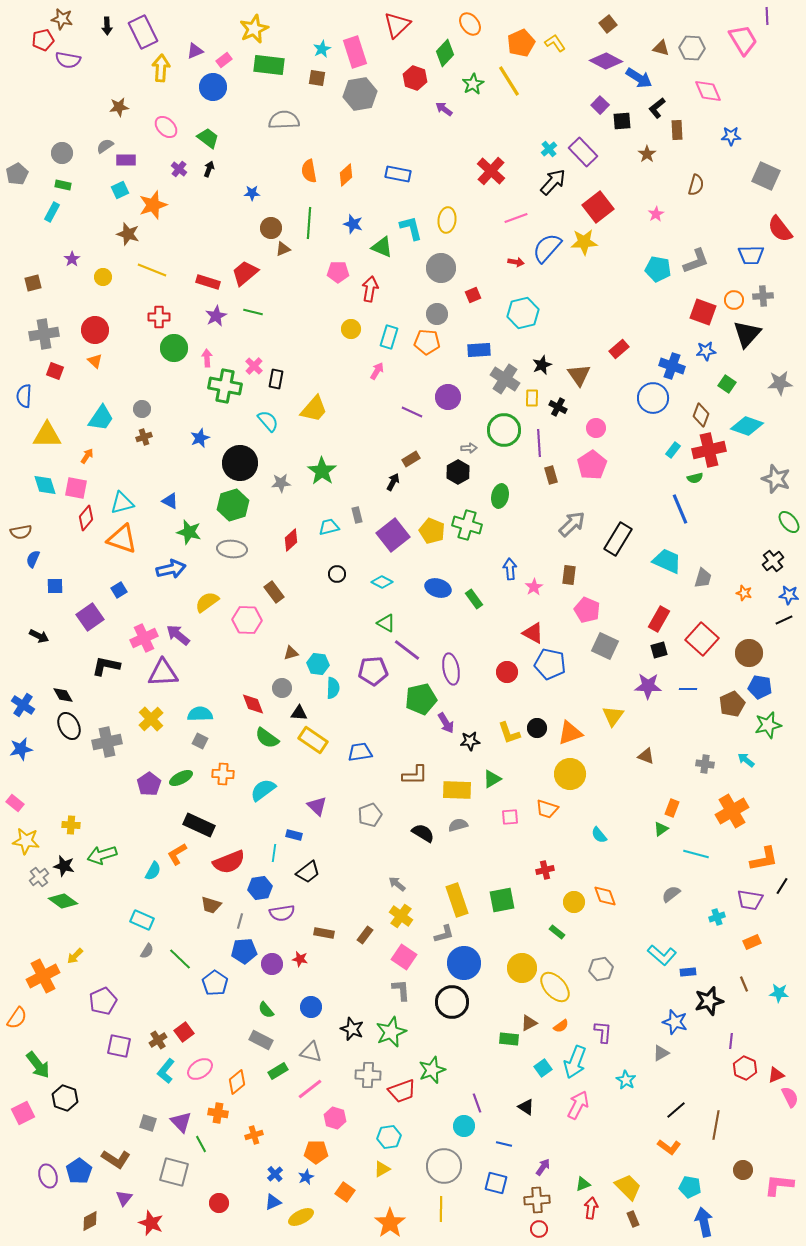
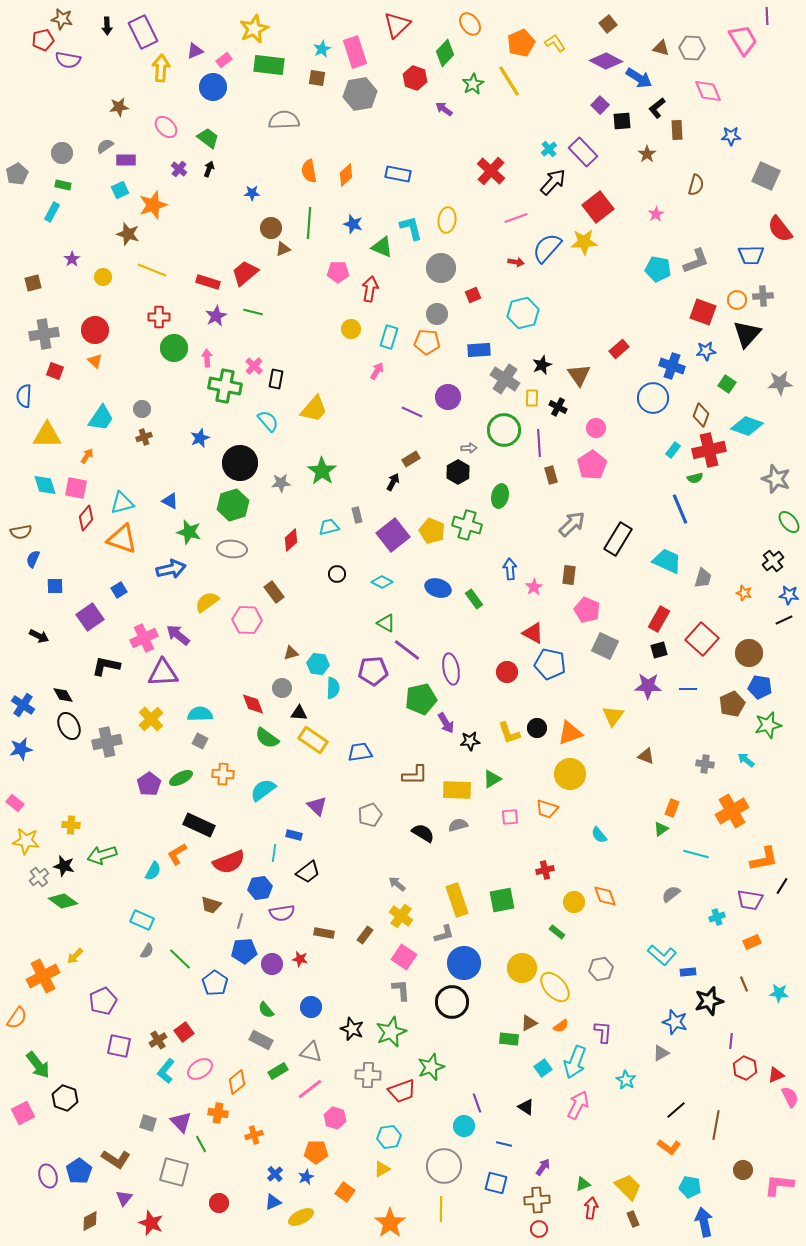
orange circle at (734, 300): moved 3 px right
green star at (432, 1070): moved 1 px left, 3 px up
